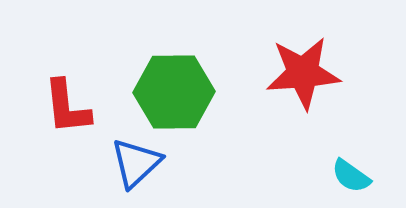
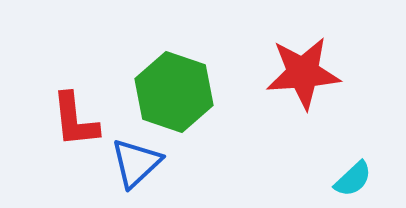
green hexagon: rotated 20 degrees clockwise
red L-shape: moved 8 px right, 13 px down
cyan semicircle: moved 2 px right, 3 px down; rotated 78 degrees counterclockwise
